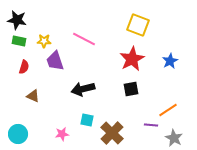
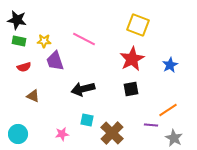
blue star: moved 4 px down
red semicircle: rotated 56 degrees clockwise
